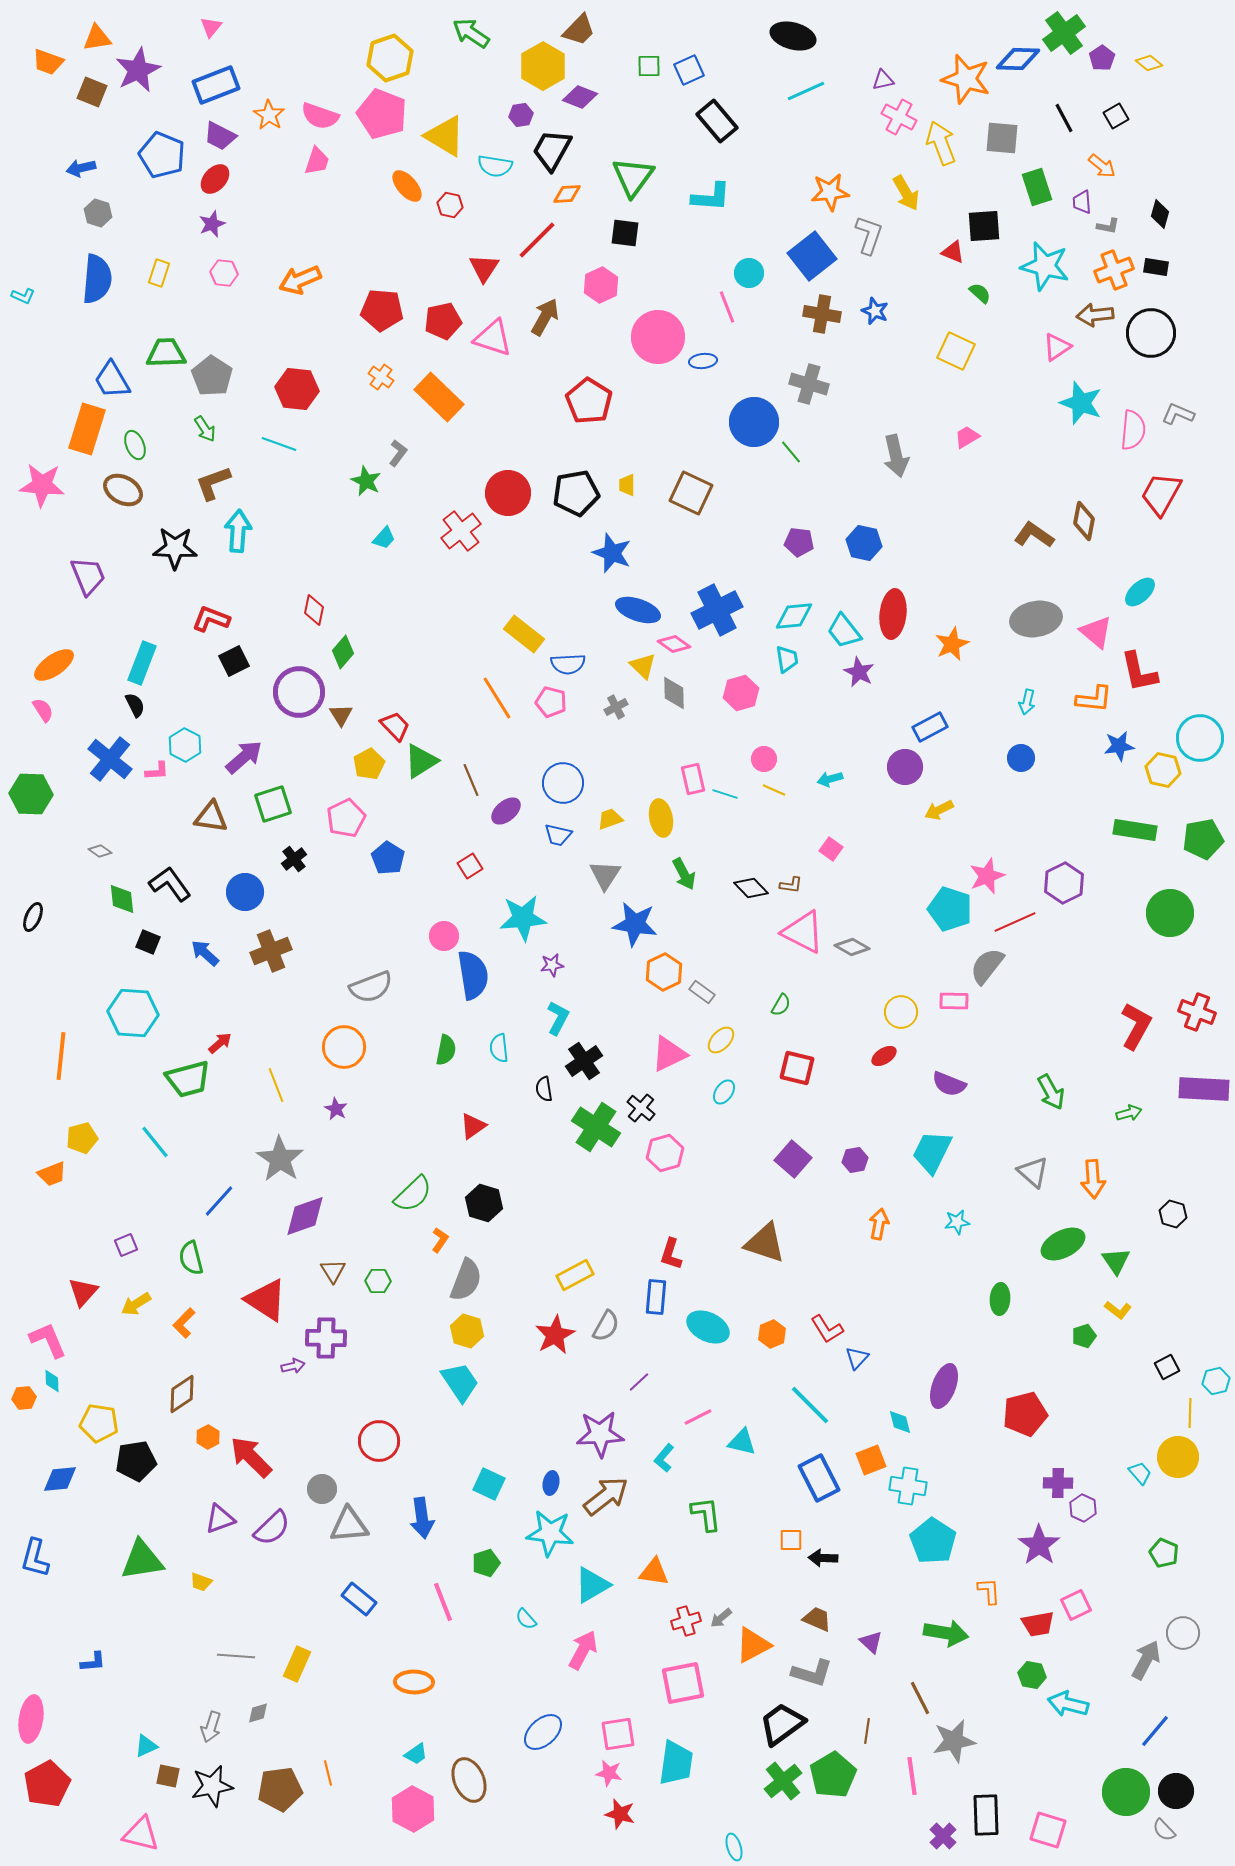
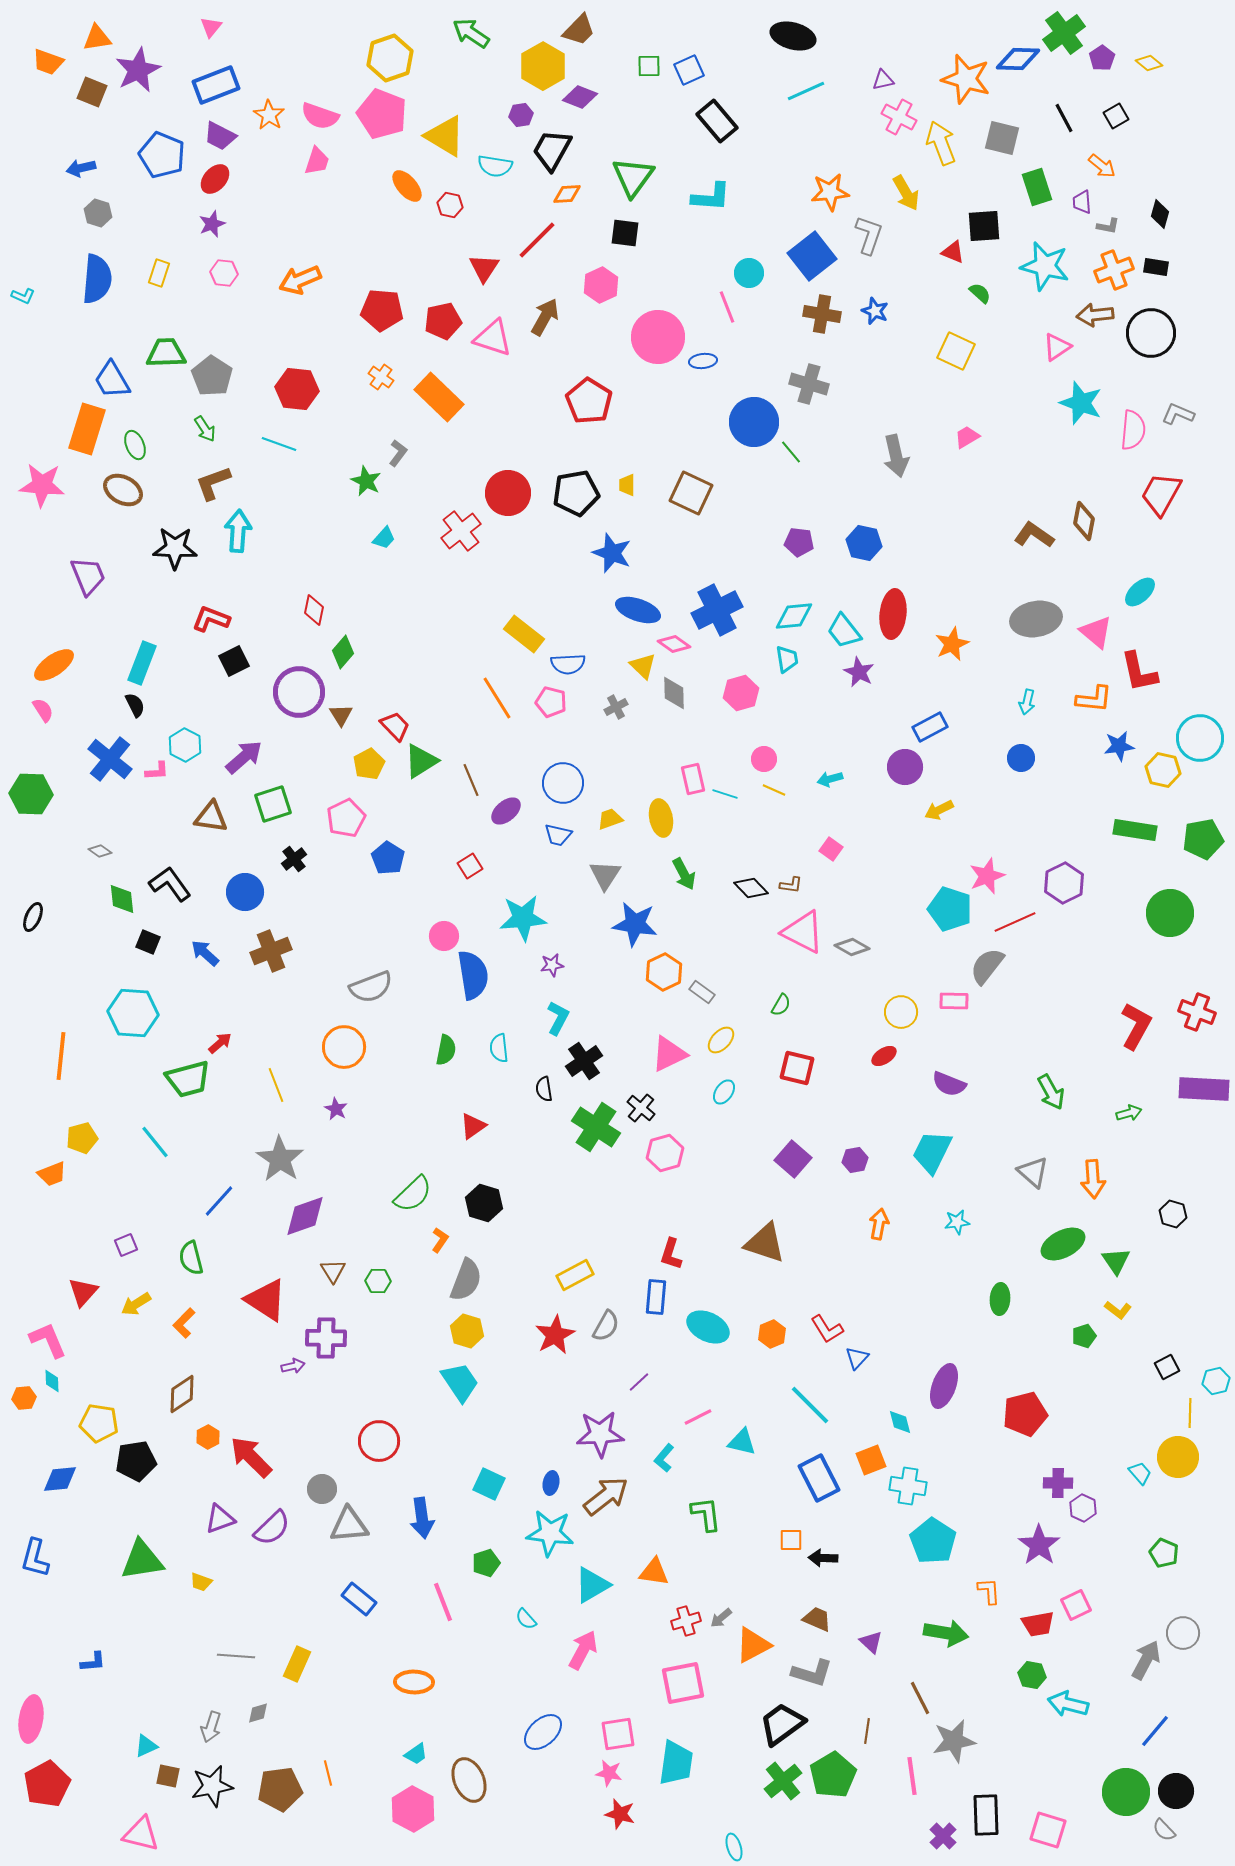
gray square at (1002, 138): rotated 9 degrees clockwise
